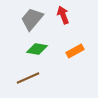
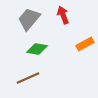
gray trapezoid: moved 3 px left
orange rectangle: moved 10 px right, 7 px up
